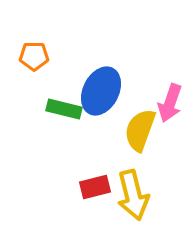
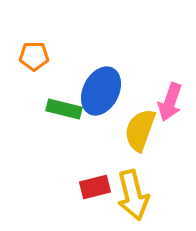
pink arrow: moved 1 px up
